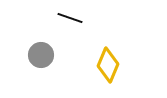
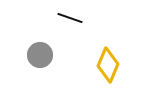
gray circle: moved 1 px left
